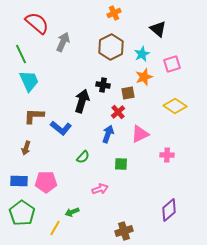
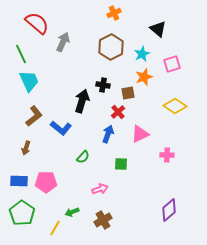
brown L-shape: rotated 140 degrees clockwise
brown cross: moved 21 px left, 11 px up; rotated 12 degrees counterclockwise
